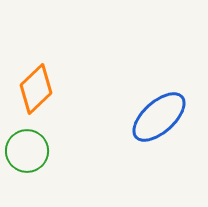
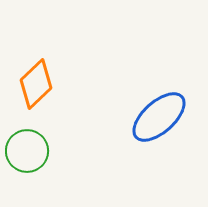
orange diamond: moved 5 px up
